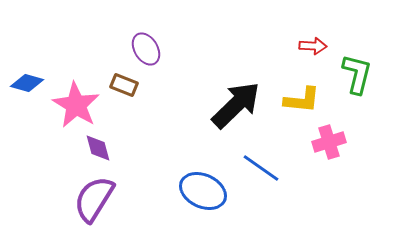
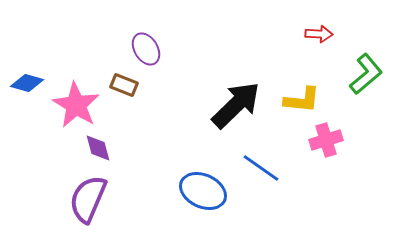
red arrow: moved 6 px right, 12 px up
green L-shape: moved 9 px right; rotated 36 degrees clockwise
pink cross: moved 3 px left, 2 px up
purple semicircle: moved 6 px left; rotated 9 degrees counterclockwise
